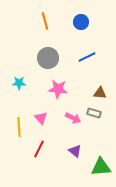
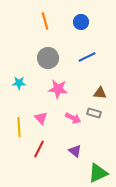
green triangle: moved 3 px left, 6 px down; rotated 20 degrees counterclockwise
